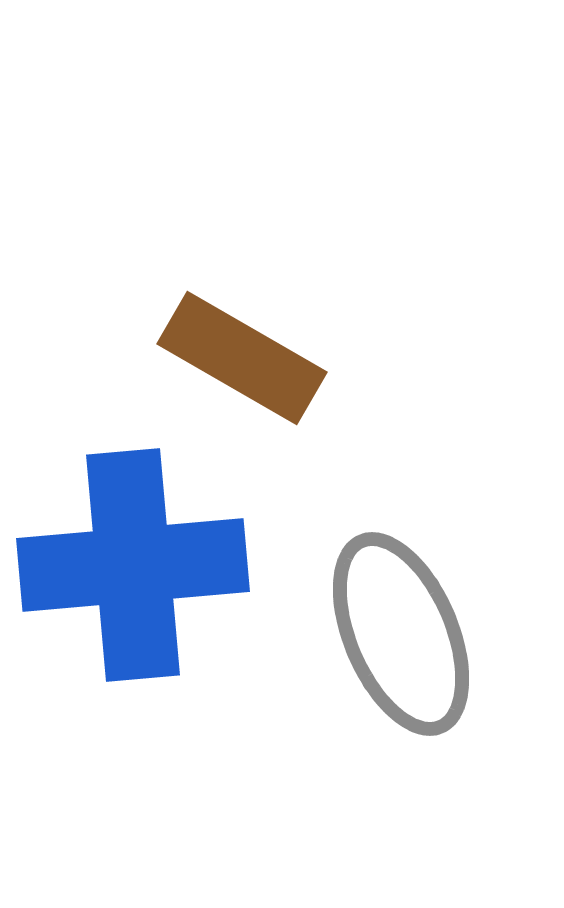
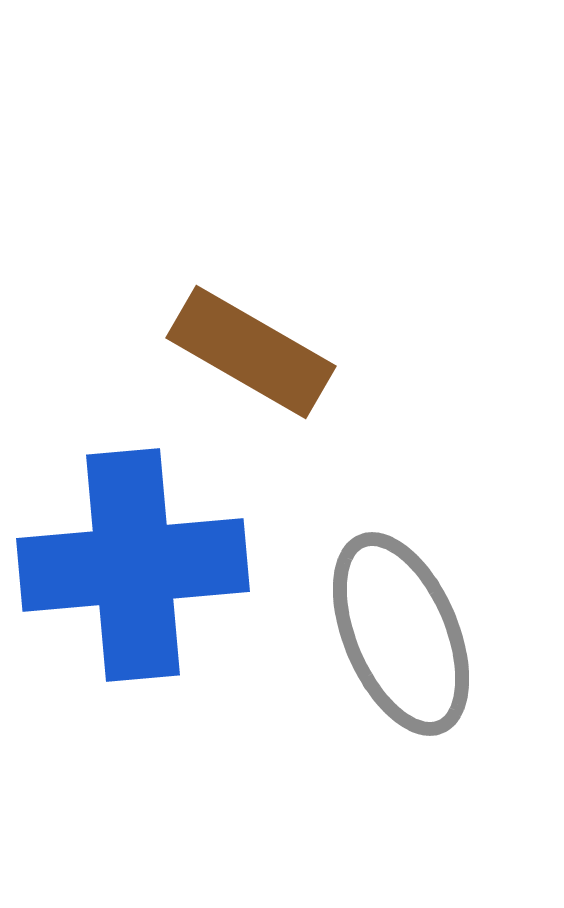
brown rectangle: moved 9 px right, 6 px up
